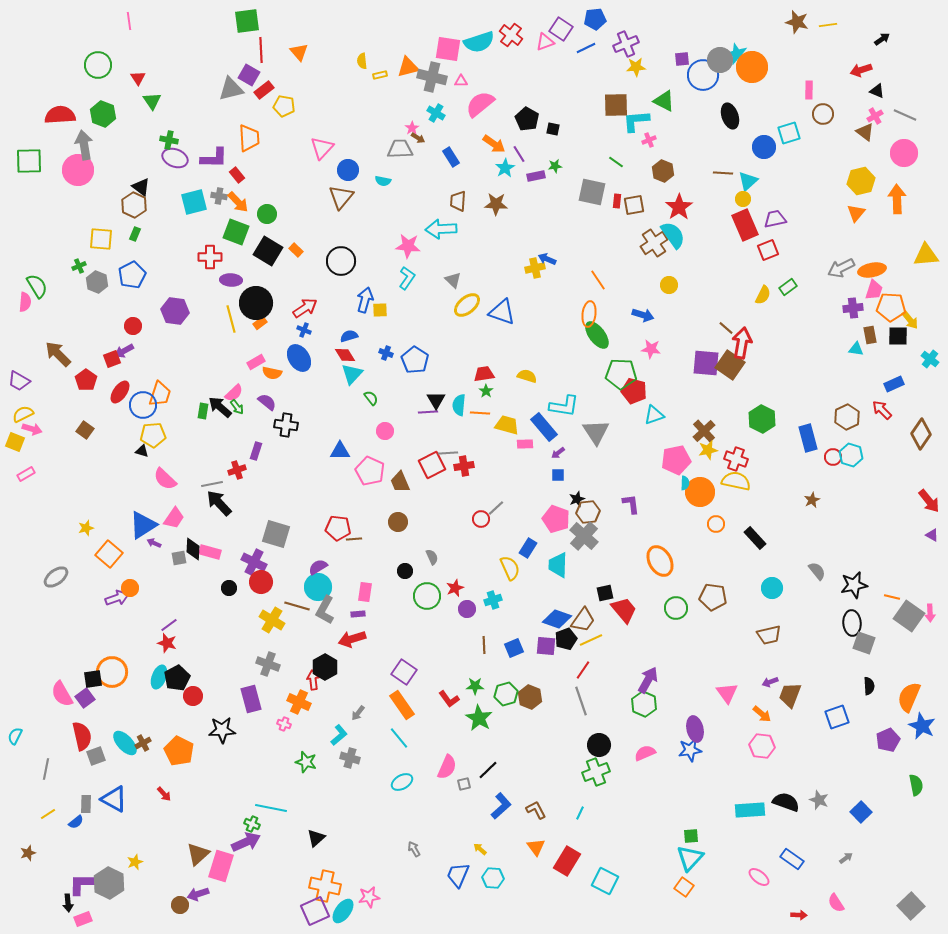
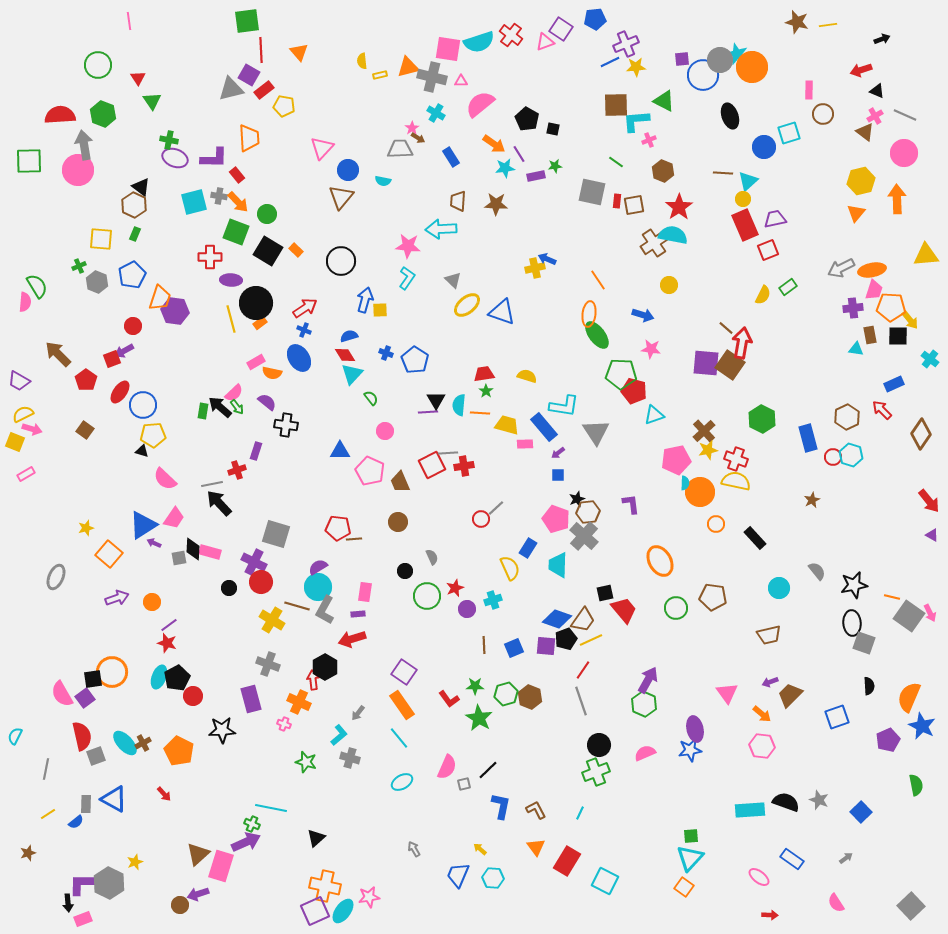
black arrow at (882, 39): rotated 14 degrees clockwise
blue line at (586, 48): moved 24 px right, 14 px down
cyan star at (505, 168): rotated 24 degrees clockwise
cyan semicircle at (673, 235): rotated 44 degrees counterclockwise
orange trapezoid at (160, 394): moved 96 px up
gray ellipse at (56, 577): rotated 30 degrees counterclockwise
orange circle at (130, 588): moved 22 px right, 14 px down
cyan circle at (772, 588): moved 7 px right
pink arrow at (930, 613): rotated 24 degrees counterclockwise
brown trapezoid at (790, 695): rotated 24 degrees clockwise
blue L-shape at (501, 806): rotated 36 degrees counterclockwise
red arrow at (799, 915): moved 29 px left
